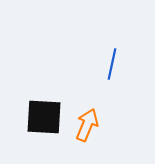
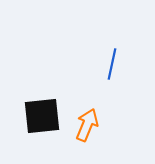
black square: moved 2 px left, 1 px up; rotated 9 degrees counterclockwise
